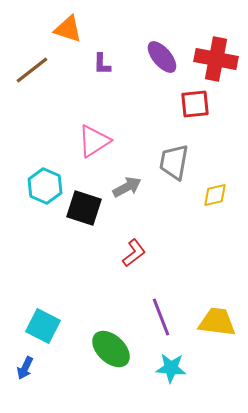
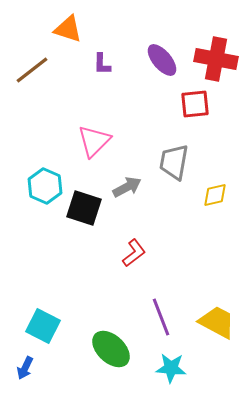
purple ellipse: moved 3 px down
pink triangle: rotated 12 degrees counterclockwise
yellow trapezoid: rotated 21 degrees clockwise
